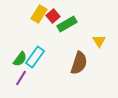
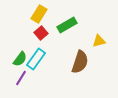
red square: moved 12 px left, 17 px down
green rectangle: moved 1 px down
yellow triangle: rotated 48 degrees clockwise
cyan rectangle: moved 1 px right, 2 px down
brown semicircle: moved 1 px right, 1 px up
